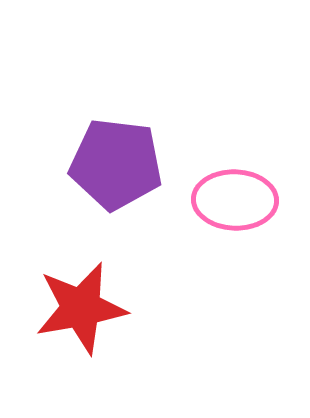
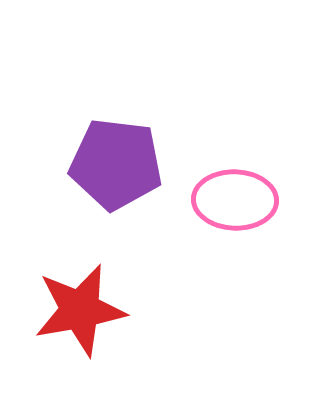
red star: moved 1 px left, 2 px down
